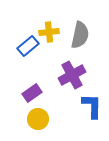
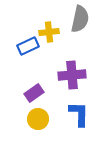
gray semicircle: moved 16 px up
blue rectangle: rotated 15 degrees clockwise
purple cross: rotated 24 degrees clockwise
purple rectangle: moved 2 px right
blue L-shape: moved 13 px left, 8 px down
